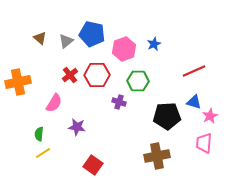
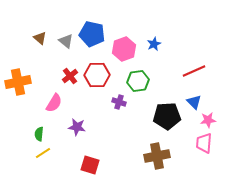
gray triangle: rotated 42 degrees counterclockwise
red cross: moved 1 px down
green hexagon: rotated 10 degrees counterclockwise
blue triangle: rotated 28 degrees clockwise
pink star: moved 2 px left, 4 px down; rotated 21 degrees clockwise
red square: moved 3 px left; rotated 18 degrees counterclockwise
